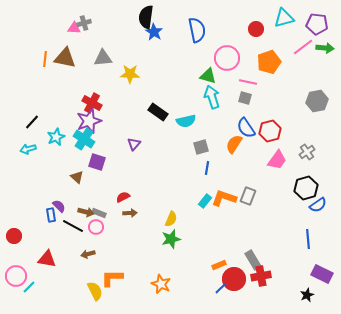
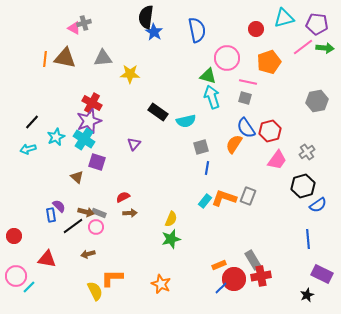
pink triangle at (74, 28): rotated 24 degrees clockwise
black hexagon at (306, 188): moved 3 px left, 2 px up
black line at (73, 226): rotated 65 degrees counterclockwise
